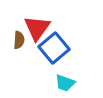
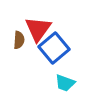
red triangle: moved 1 px right, 1 px down
